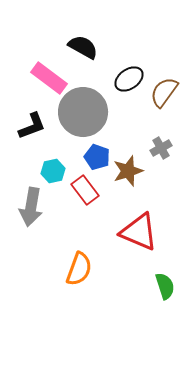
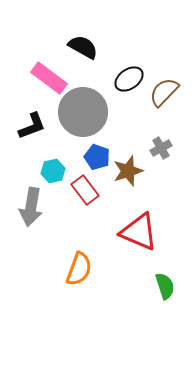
brown semicircle: rotated 8 degrees clockwise
